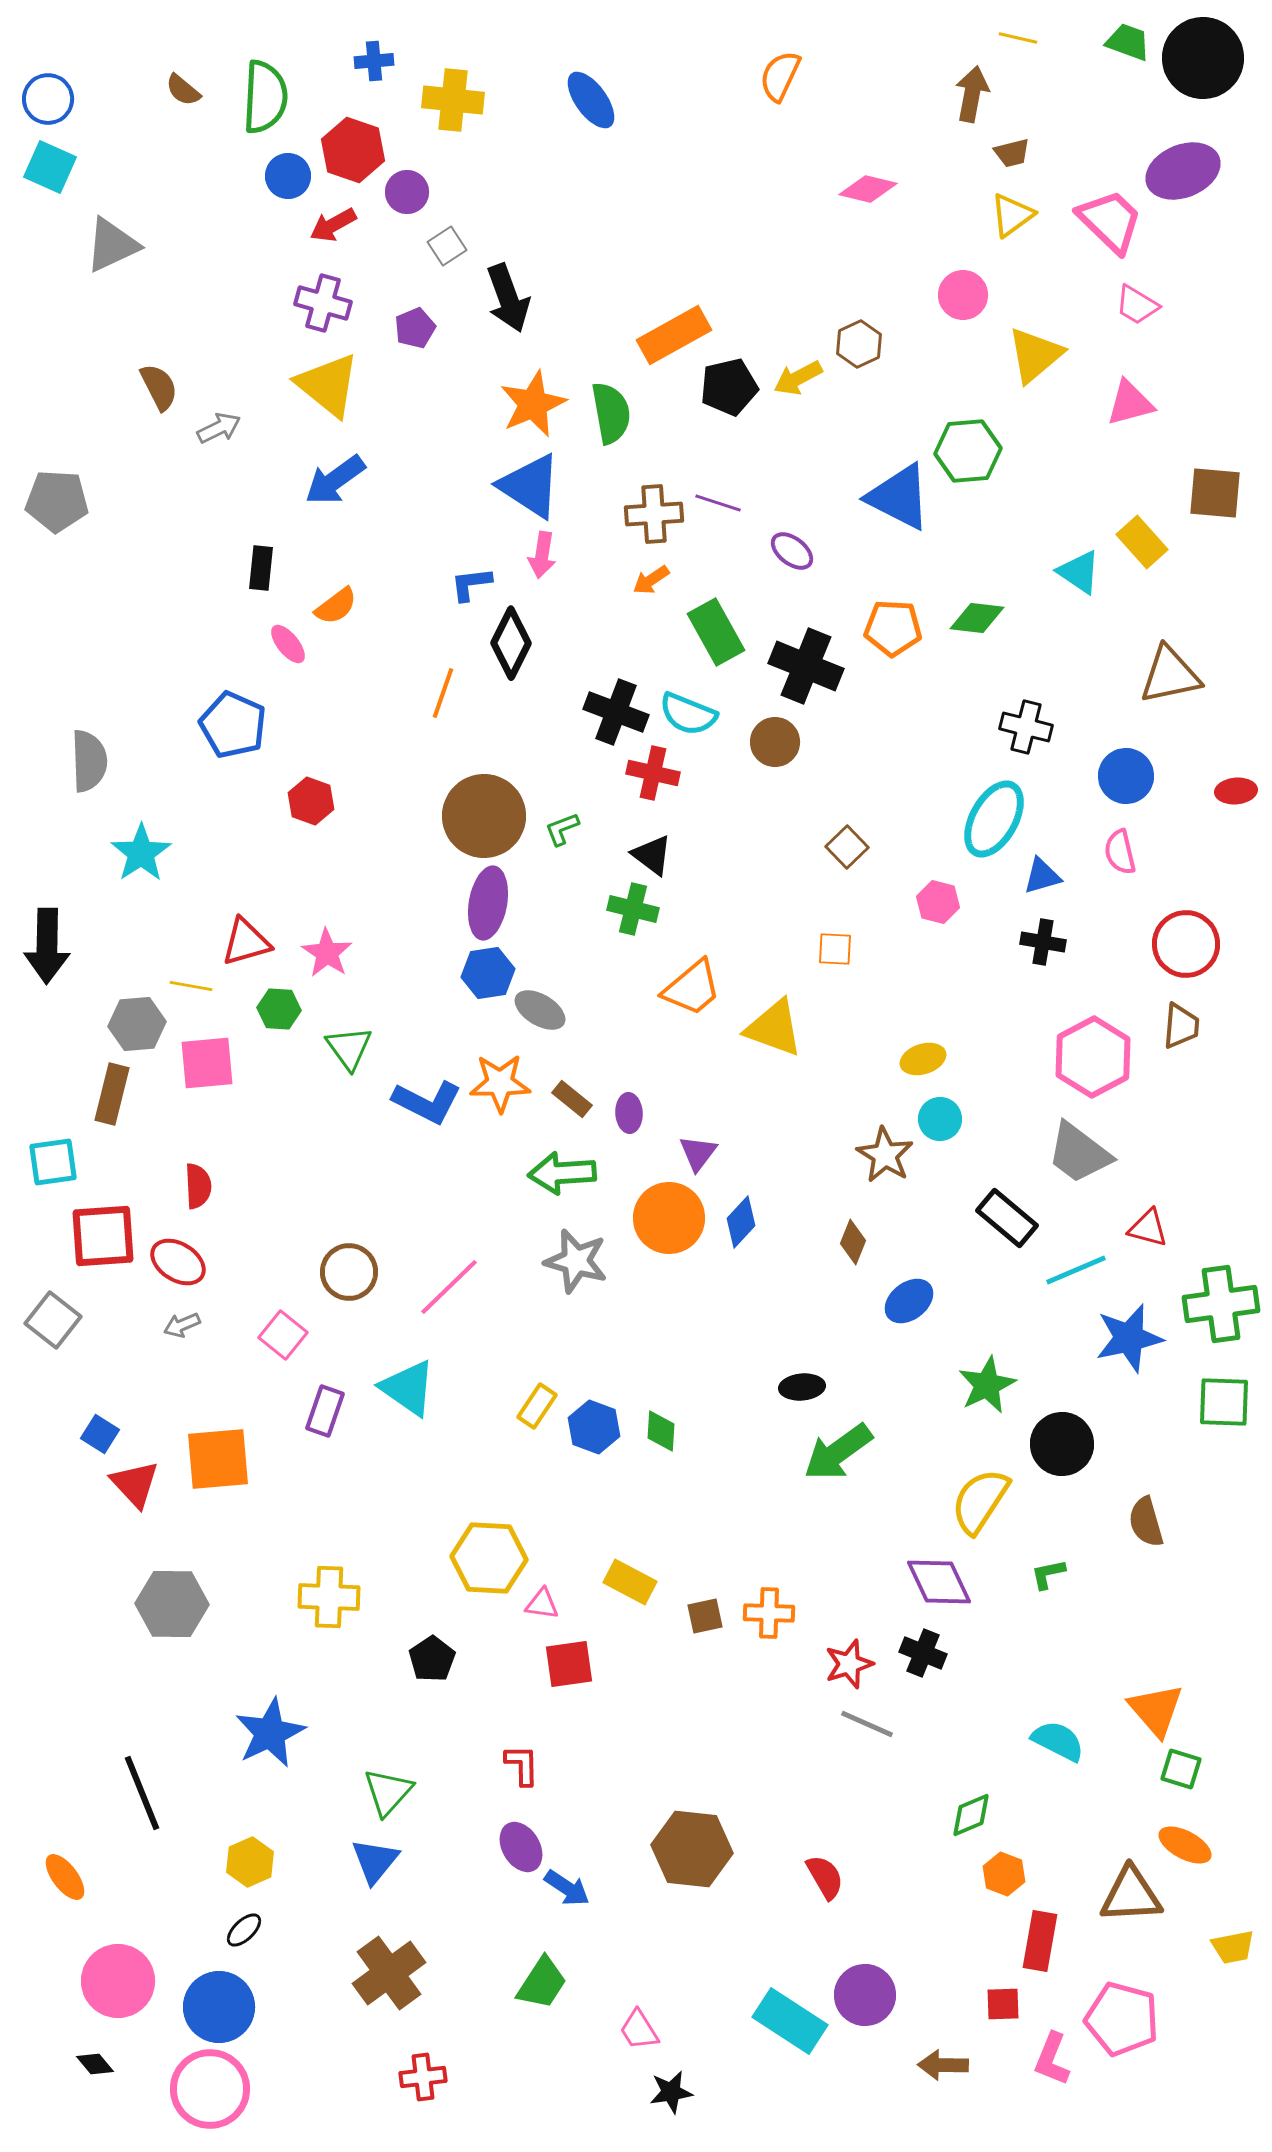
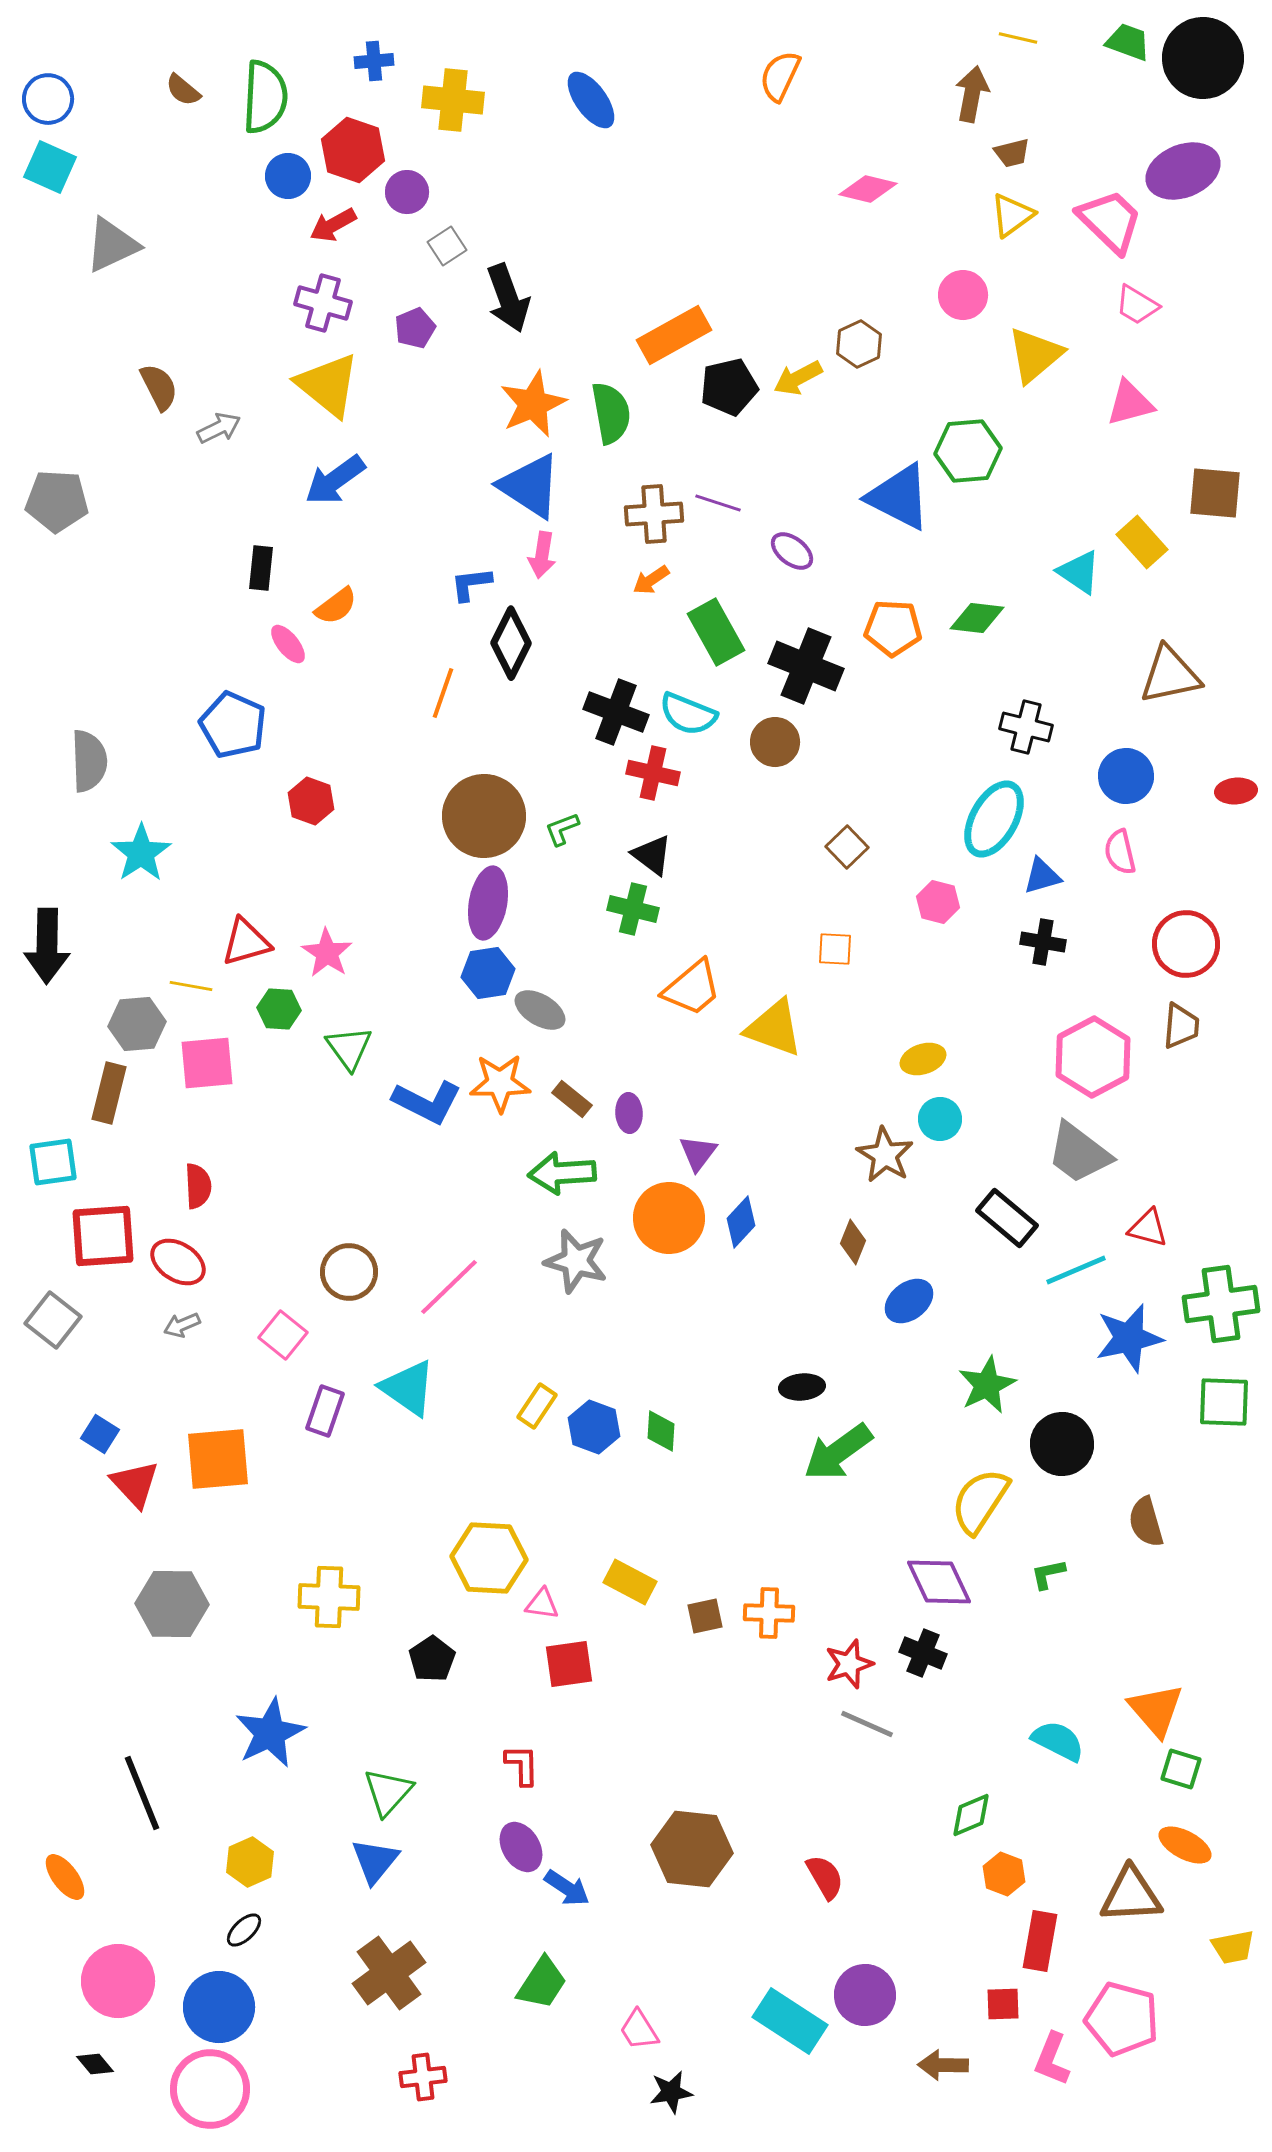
brown rectangle at (112, 1094): moved 3 px left, 1 px up
